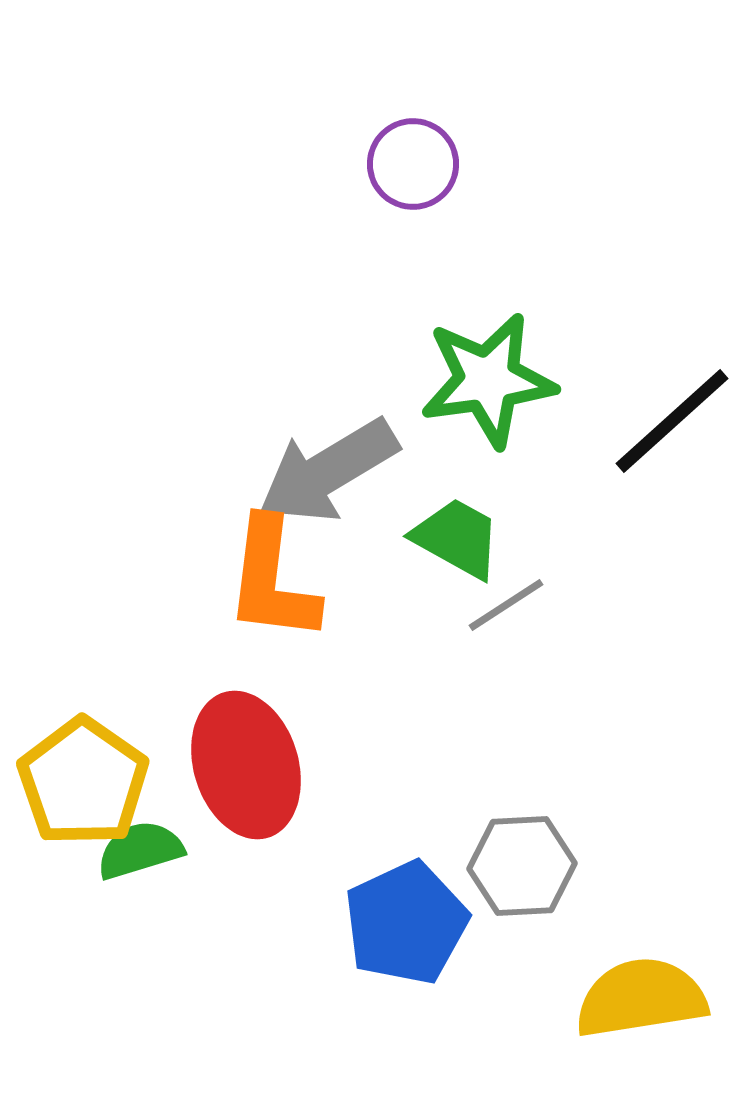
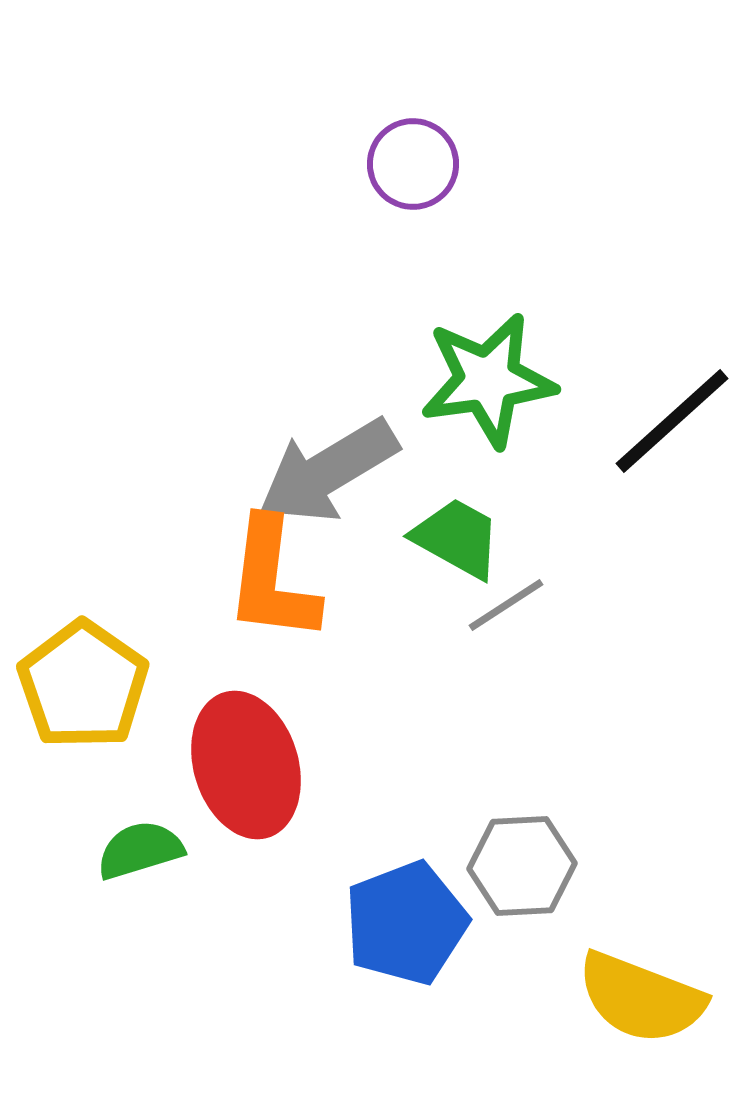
yellow pentagon: moved 97 px up
blue pentagon: rotated 4 degrees clockwise
yellow semicircle: rotated 150 degrees counterclockwise
